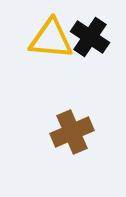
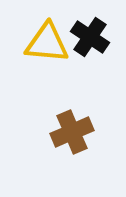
yellow triangle: moved 4 px left, 4 px down
